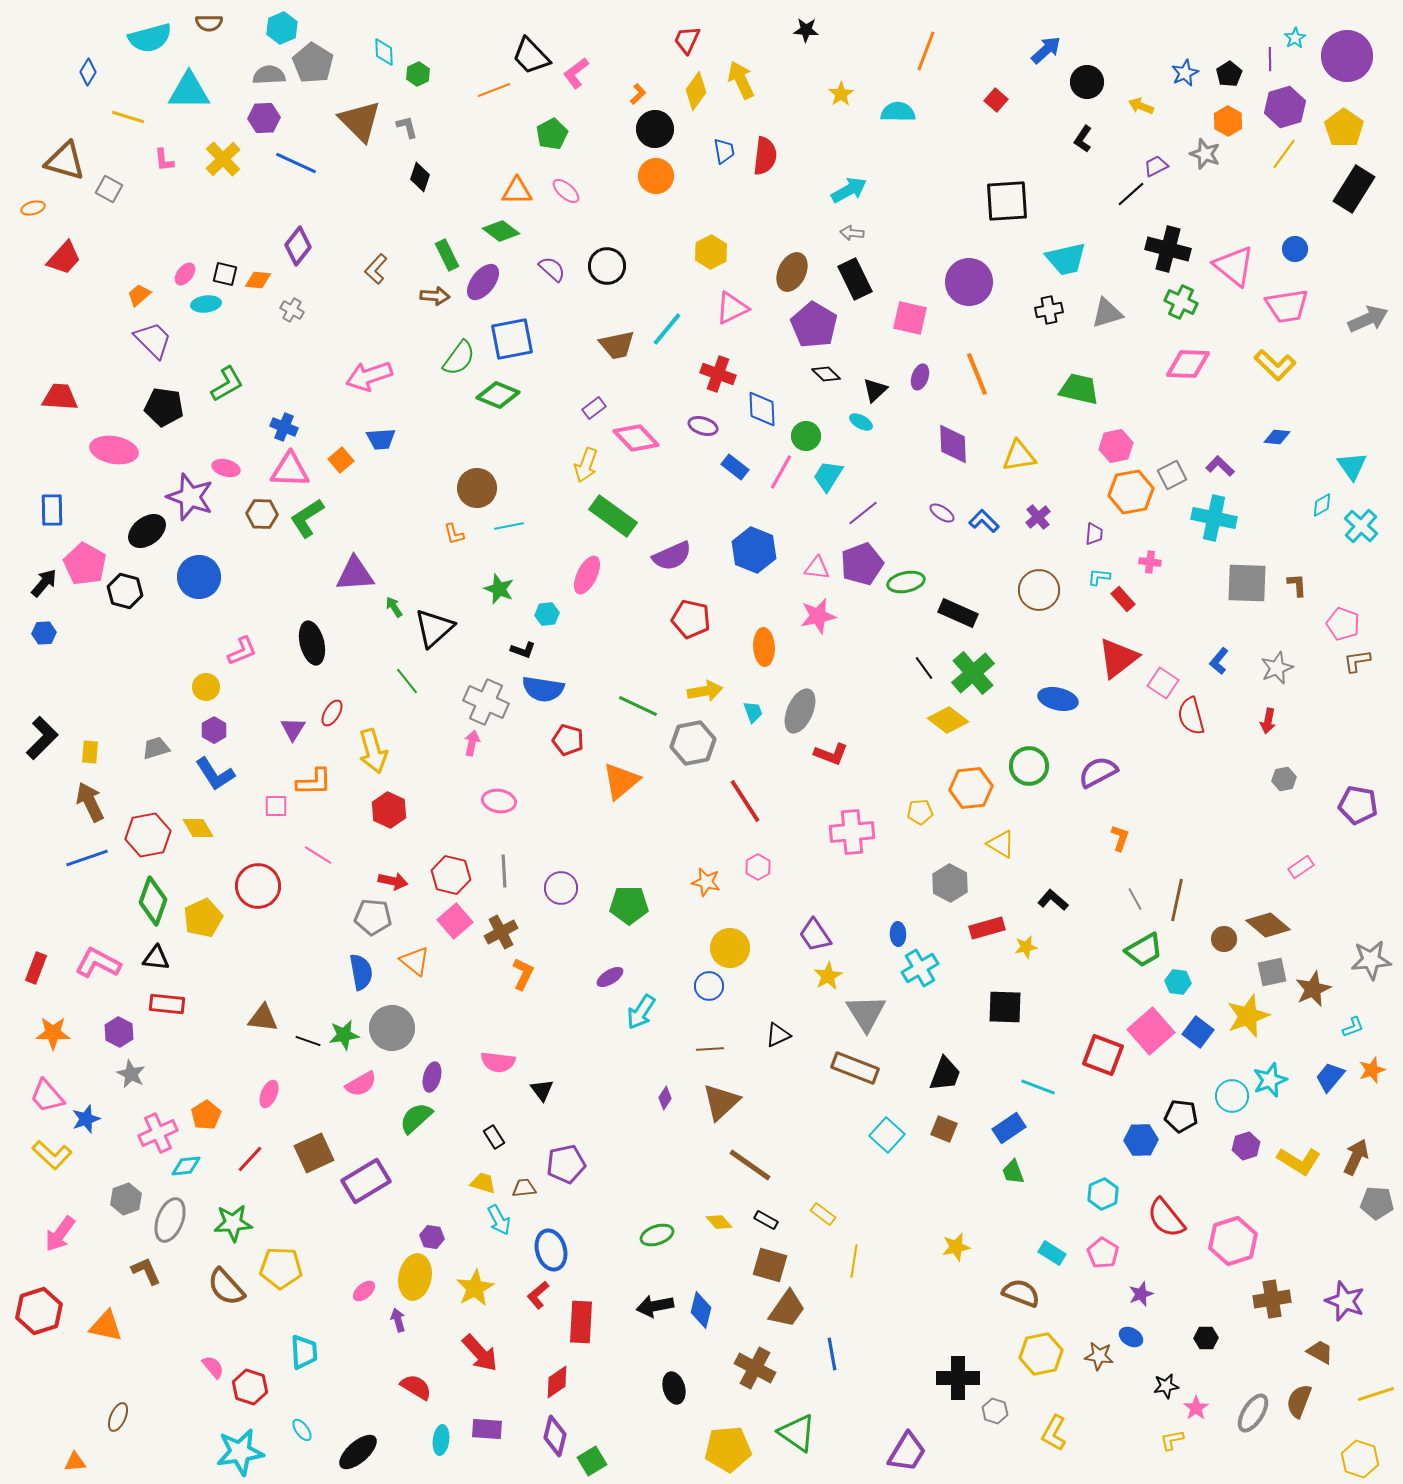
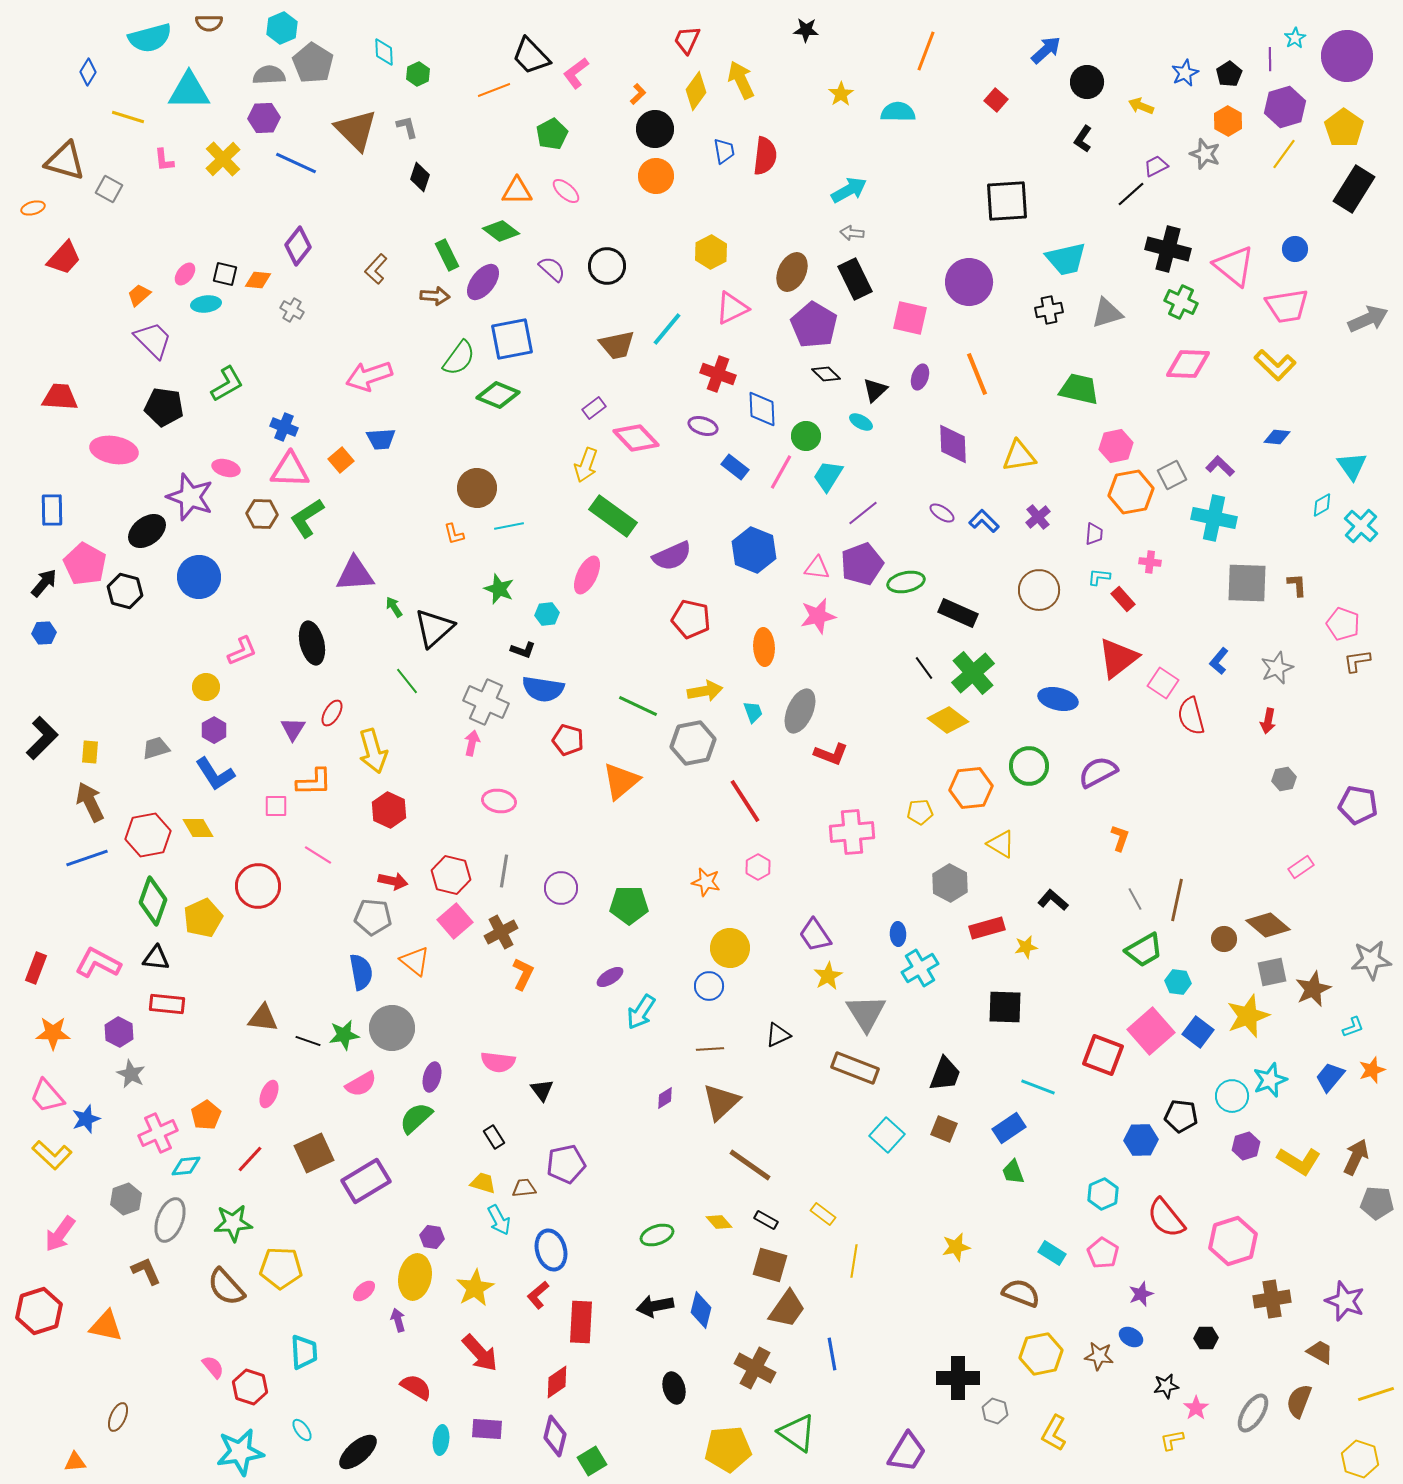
brown triangle at (360, 121): moved 4 px left, 9 px down
gray line at (504, 871): rotated 12 degrees clockwise
purple diamond at (665, 1098): rotated 25 degrees clockwise
